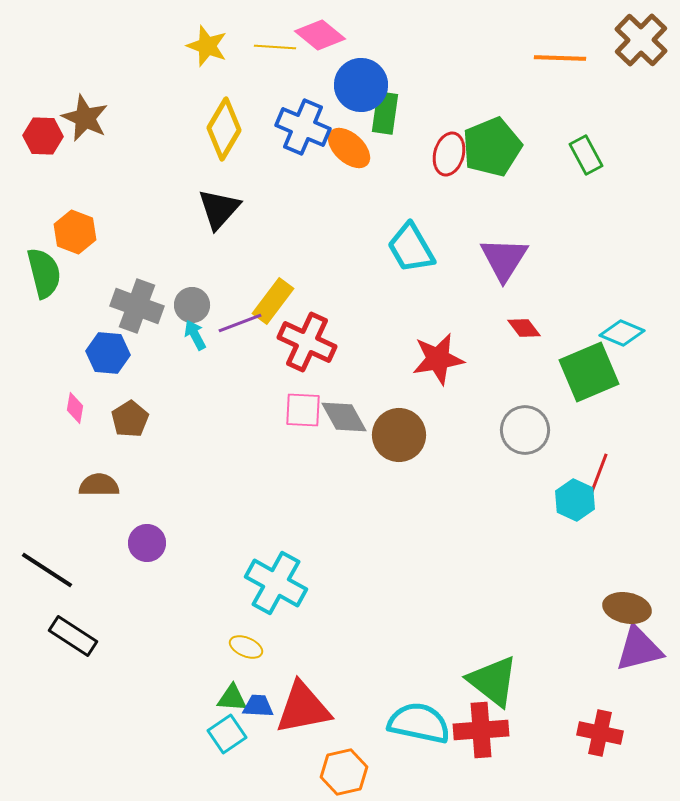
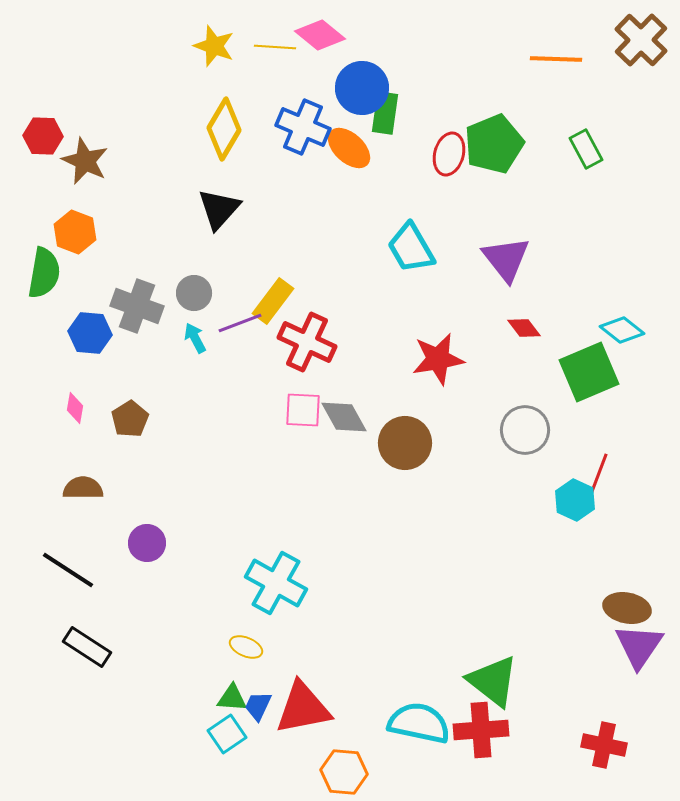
yellow star at (207, 46): moved 7 px right
orange line at (560, 58): moved 4 px left, 1 px down
blue circle at (361, 85): moved 1 px right, 3 px down
brown star at (85, 118): moved 43 px down
green pentagon at (492, 147): moved 2 px right, 3 px up
green rectangle at (586, 155): moved 6 px up
purple triangle at (504, 259): moved 2 px right; rotated 10 degrees counterclockwise
green semicircle at (44, 273): rotated 24 degrees clockwise
gray circle at (192, 305): moved 2 px right, 12 px up
cyan diamond at (622, 333): moved 3 px up; rotated 15 degrees clockwise
cyan arrow at (195, 335): moved 3 px down
blue hexagon at (108, 353): moved 18 px left, 20 px up
brown circle at (399, 435): moved 6 px right, 8 px down
brown semicircle at (99, 485): moved 16 px left, 3 px down
black line at (47, 570): moved 21 px right
black rectangle at (73, 636): moved 14 px right, 11 px down
purple triangle at (639, 649): moved 3 px up; rotated 42 degrees counterclockwise
blue trapezoid at (258, 706): rotated 68 degrees counterclockwise
red cross at (600, 733): moved 4 px right, 12 px down
orange hexagon at (344, 772): rotated 18 degrees clockwise
